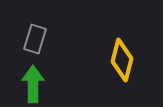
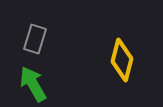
green arrow: rotated 30 degrees counterclockwise
